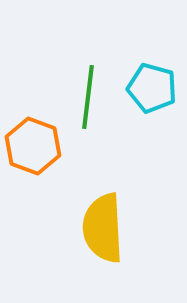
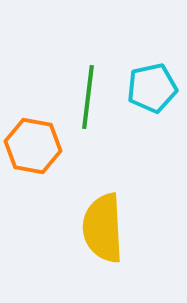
cyan pentagon: rotated 27 degrees counterclockwise
orange hexagon: rotated 10 degrees counterclockwise
